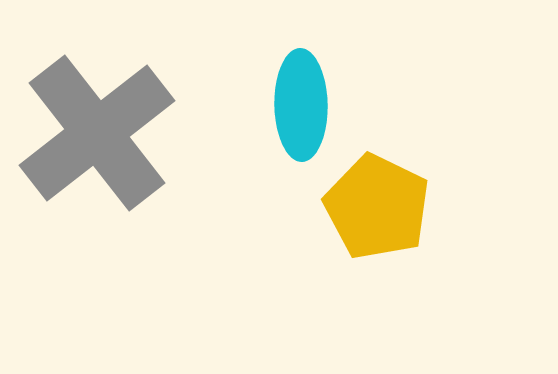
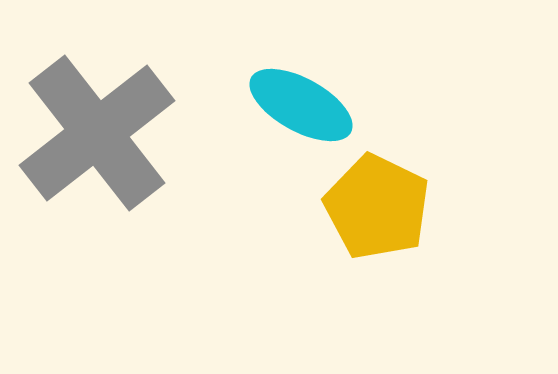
cyan ellipse: rotated 60 degrees counterclockwise
